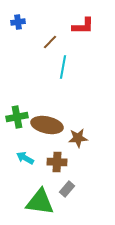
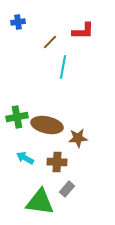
red L-shape: moved 5 px down
